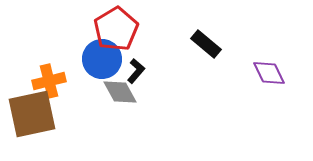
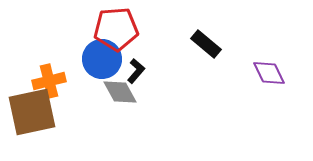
red pentagon: rotated 27 degrees clockwise
brown square: moved 2 px up
